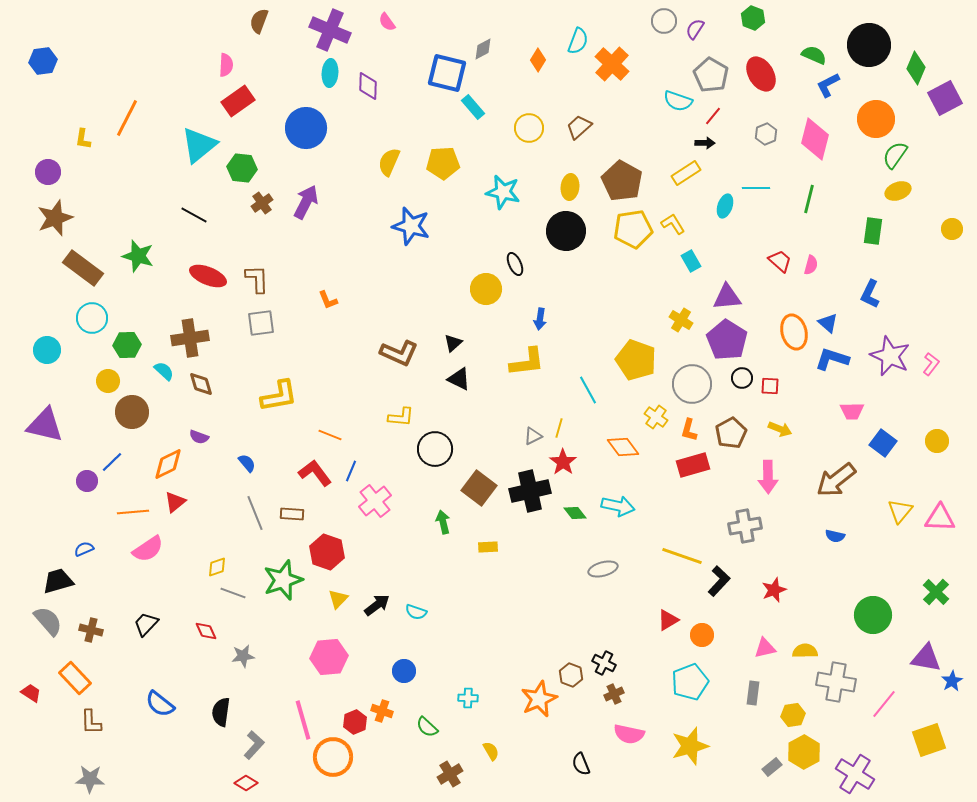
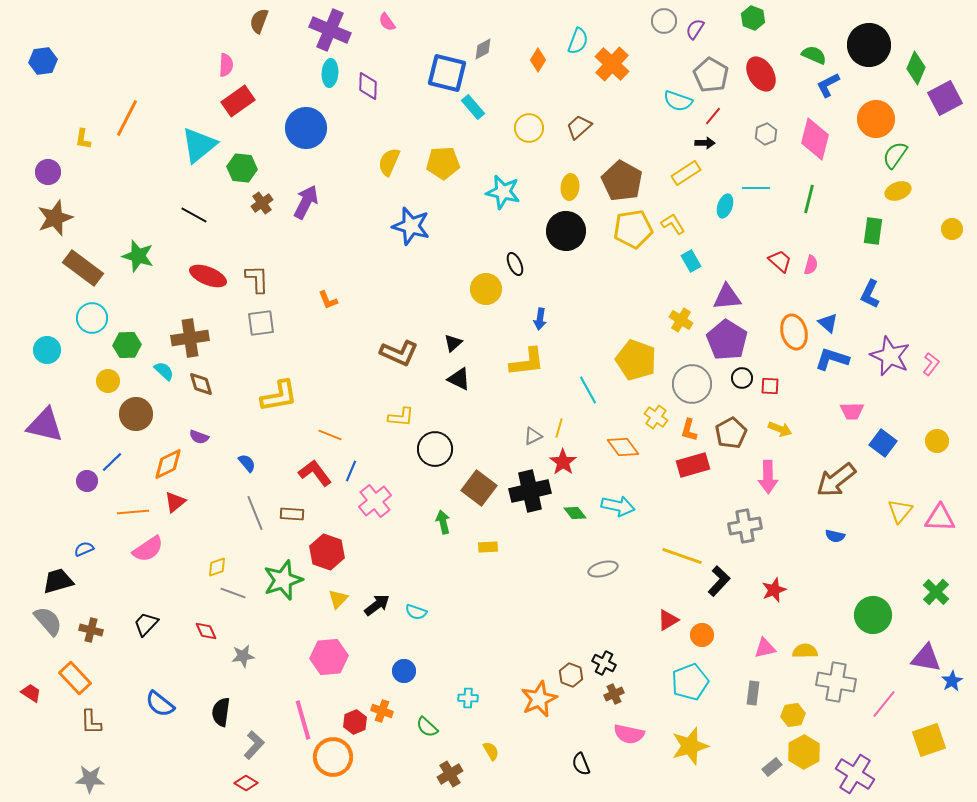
brown circle at (132, 412): moved 4 px right, 2 px down
